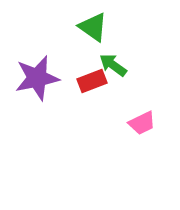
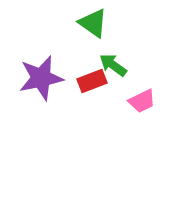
green triangle: moved 4 px up
purple star: moved 4 px right
pink trapezoid: moved 22 px up
